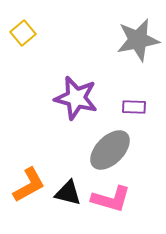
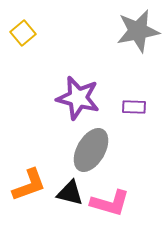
gray star: moved 9 px up
purple star: moved 2 px right
gray ellipse: moved 19 px left; rotated 15 degrees counterclockwise
orange L-shape: rotated 9 degrees clockwise
black triangle: moved 2 px right
pink L-shape: moved 1 px left, 4 px down
